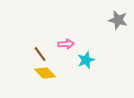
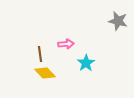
gray star: moved 1 px down
brown line: rotated 28 degrees clockwise
cyan star: moved 3 px down; rotated 12 degrees counterclockwise
